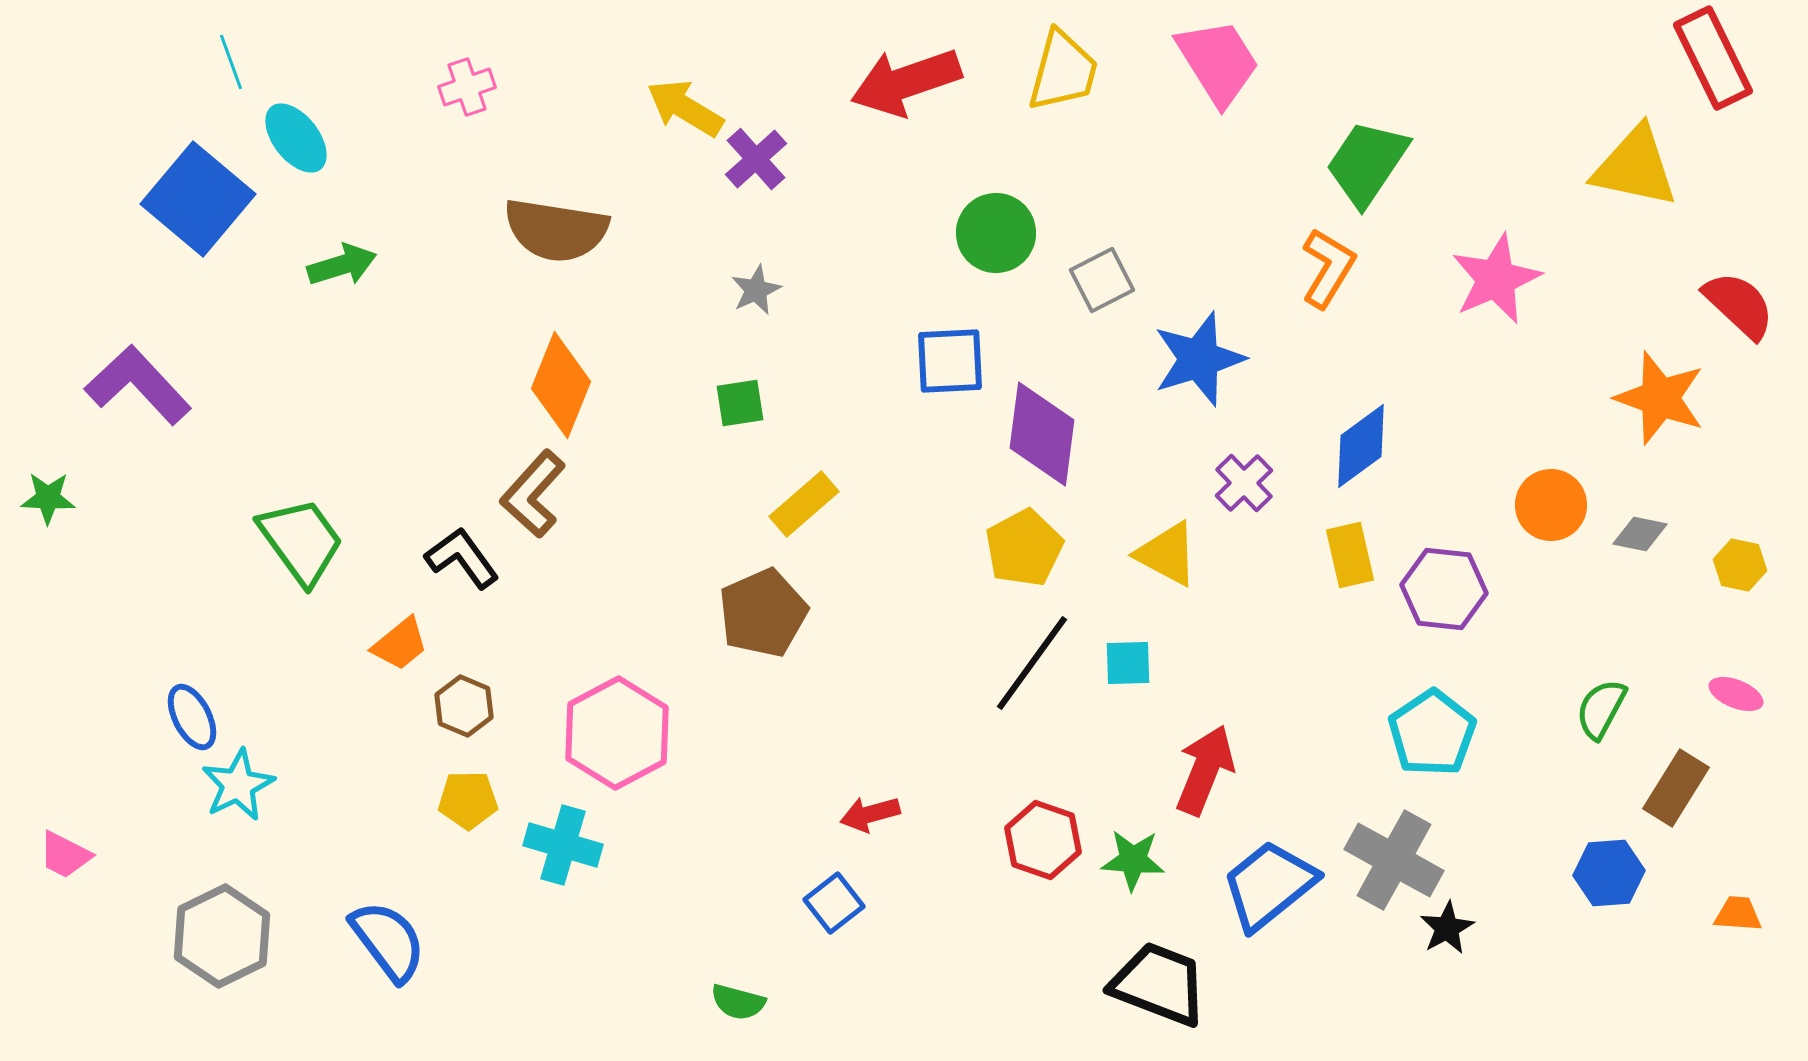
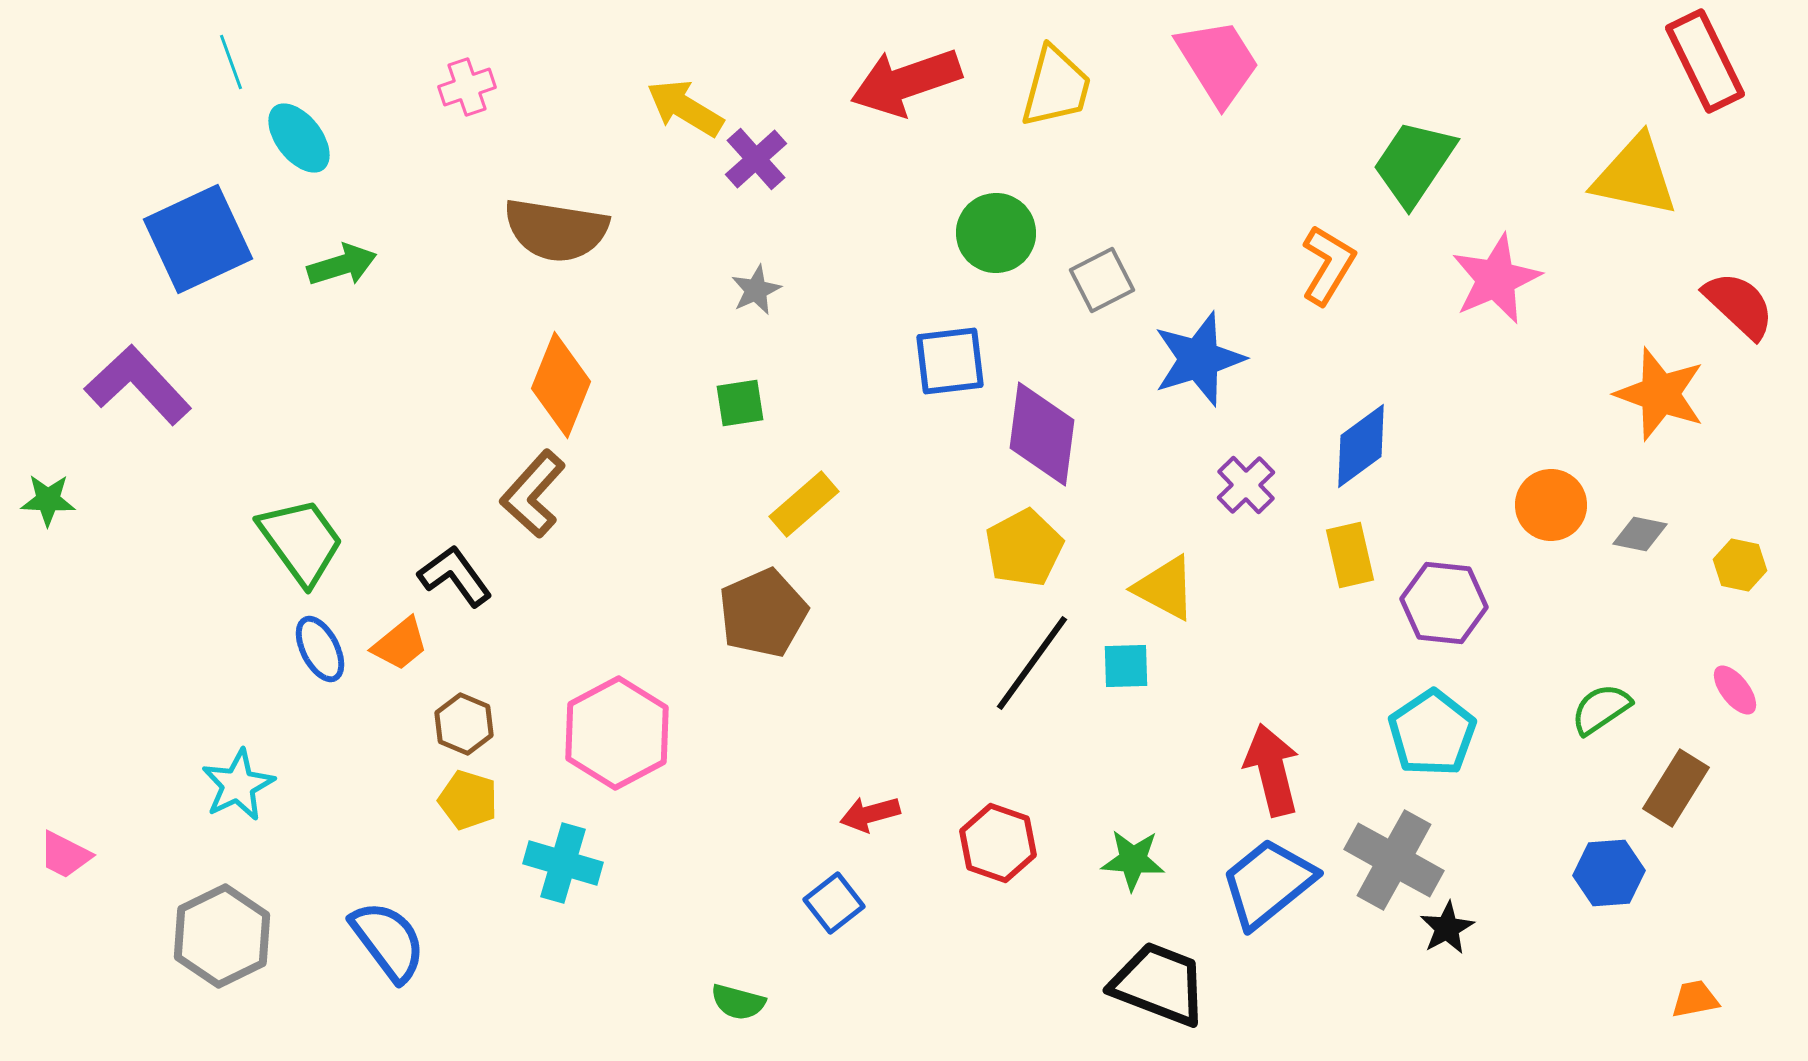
red rectangle at (1713, 58): moved 8 px left, 3 px down
yellow trapezoid at (1063, 71): moved 7 px left, 16 px down
cyan ellipse at (296, 138): moved 3 px right
green trapezoid at (1367, 163): moved 47 px right
yellow triangle at (1635, 167): moved 9 px down
blue square at (198, 199): moved 40 px down; rotated 25 degrees clockwise
orange L-shape at (1328, 268): moved 3 px up
blue square at (950, 361): rotated 4 degrees counterclockwise
orange star at (1660, 398): moved 4 px up
purple cross at (1244, 483): moved 2 px right, 2 px down
green star at (48, 498): moved 2 px down
yellow triangle at (1167, 554): moved 2 px left, 34 px down
black L-shape at (462, 558): moved 7 px left, 18 px down
purple hexagon at (1444, 589): moved 14 px down
cyan square at (1128, 663): moved 2 px left, 3 px down
pink ellipse at (1736, 694): moved 1 px left, 4 px up; rotated 30 degrees clockwise
brown hexagon at (464, 706): moved 18 px down
green semicircle at (1601, 709): rotated 28 degrees clockwise
blue ellipse at (192, 717): moved 128 px right, 68 px up
red arrow at (1205, 770): moved 67 px right; rotated 36 degrees counterclockwise
yellow pentagon at (468, 800): rotated 18 degrees clockwise
red hexagon at (1043, 840): moved 45 px left, 3 px down
cyan cross at (563, 845): moved 18 px down
blue trapezoid at (1269, 885): moved 1 px left, 2 px up
orange trapezoid at (1738, 914): moved 43 px left, 85 px down; rotated 15 degrees counterclockwise
